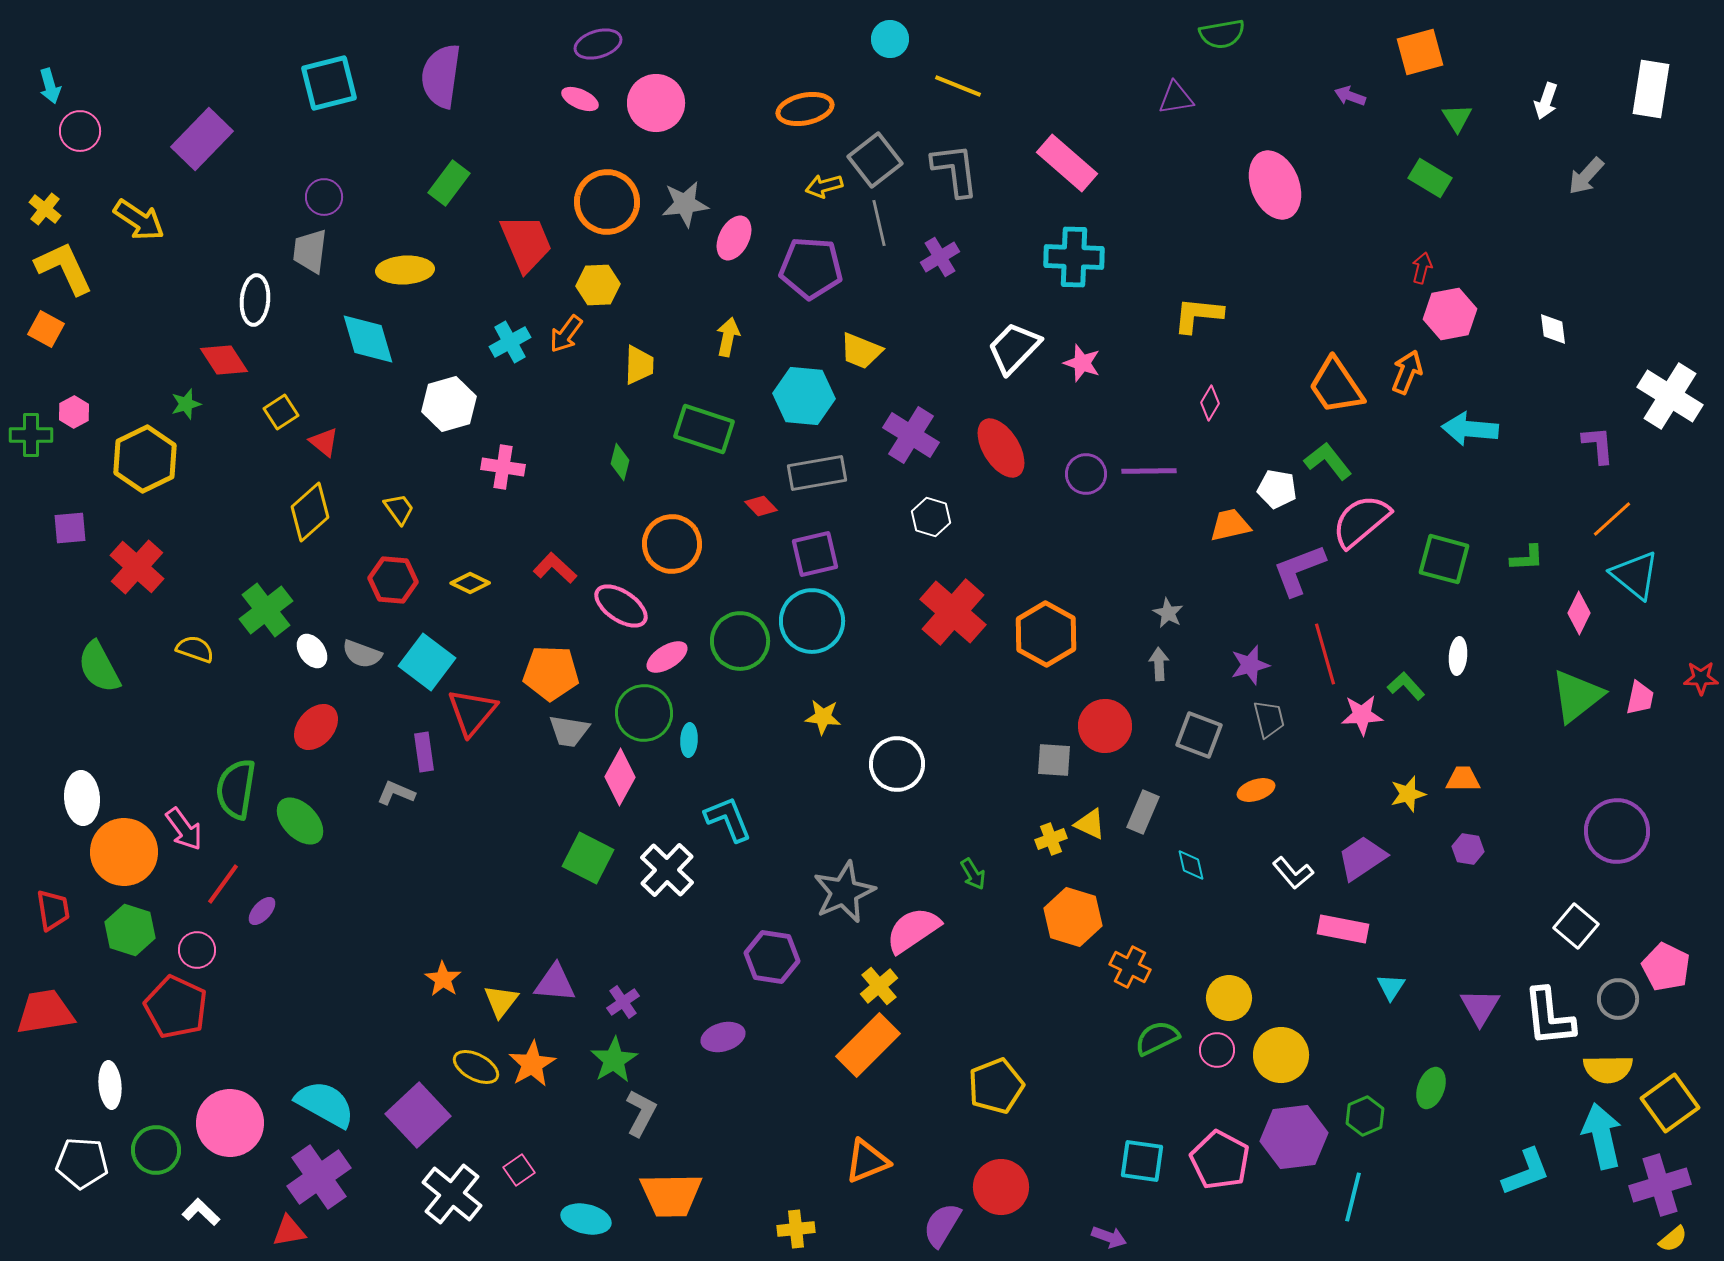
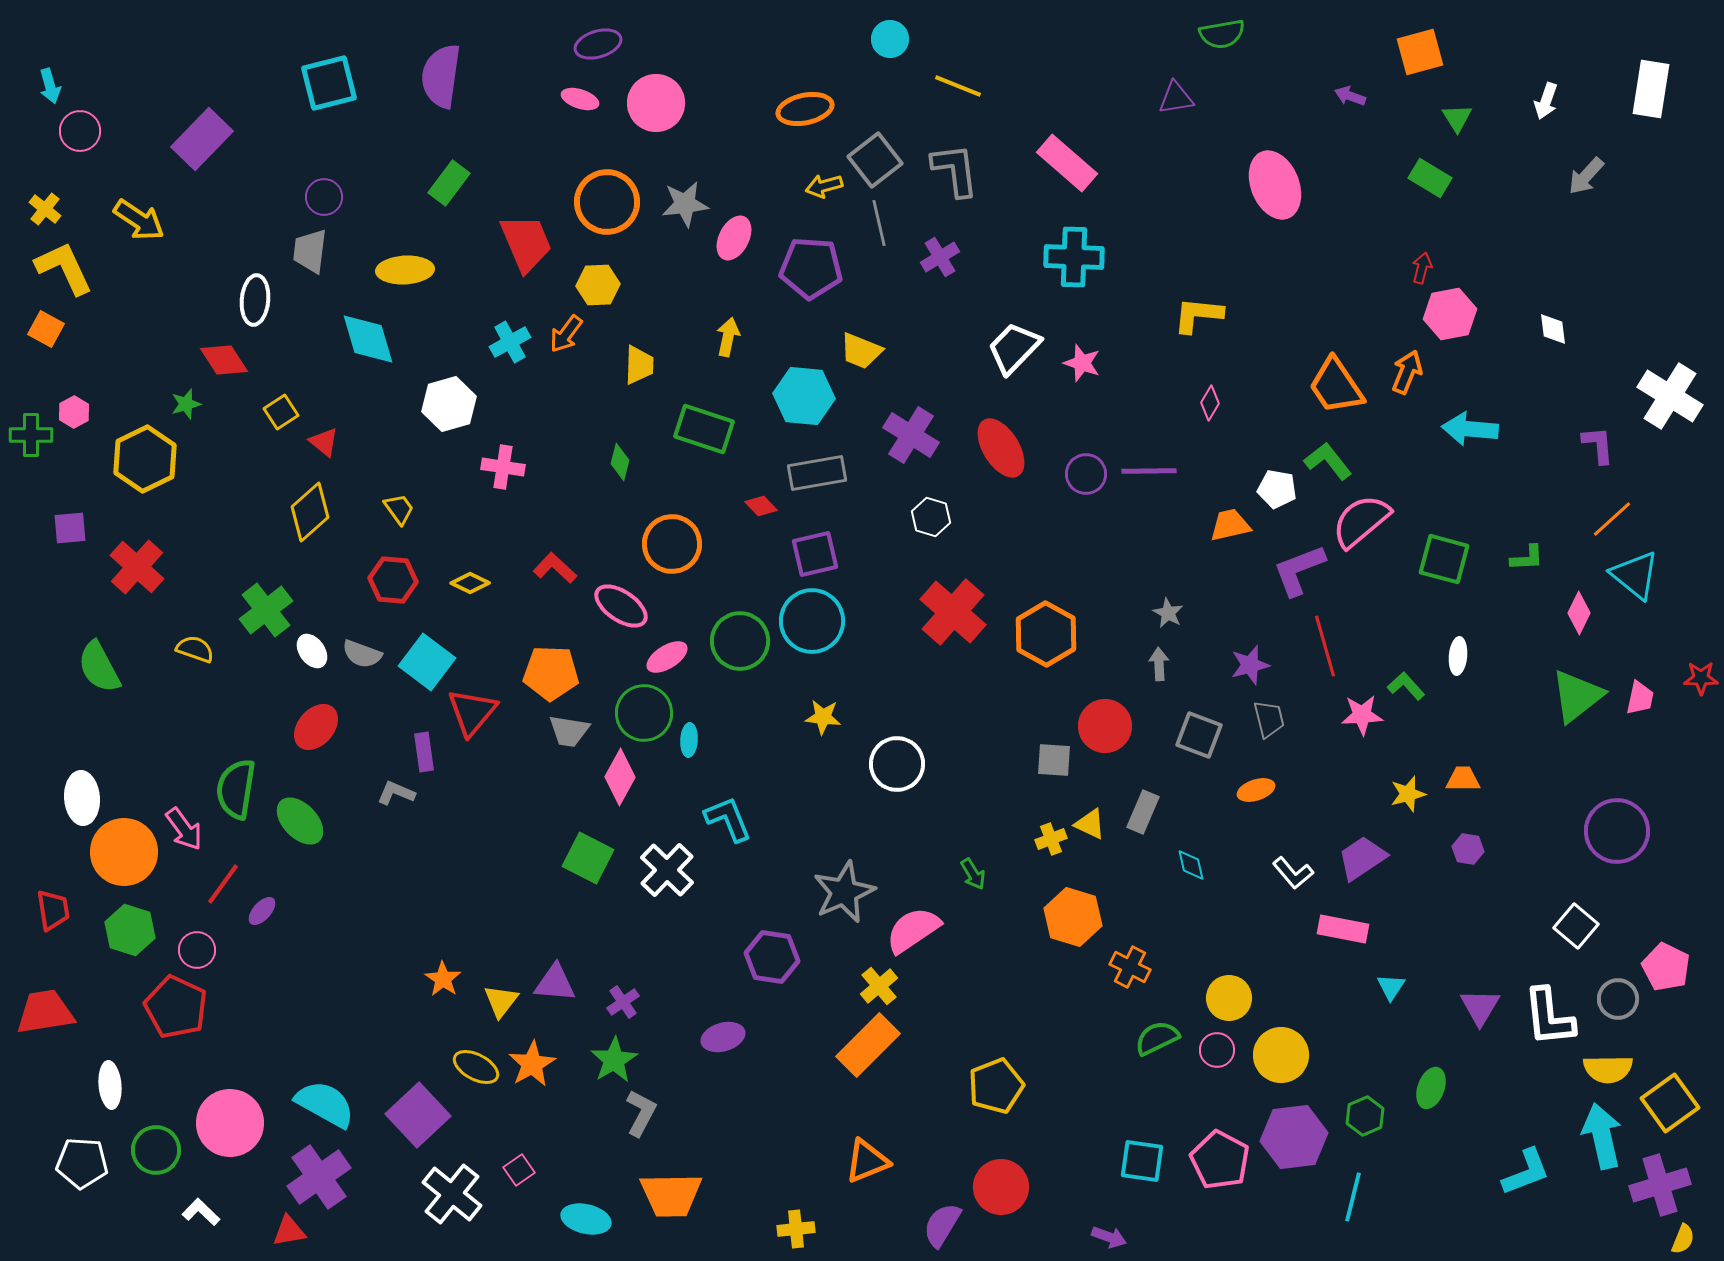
pink ellipse at (580, 99): rotated 6 degrees counterclockwise
red line at (1325, 654): moved 8 px up
yellow semicircle at (1673, 1239): moved 10 px right; rotated 28 degrees counterclockwise
